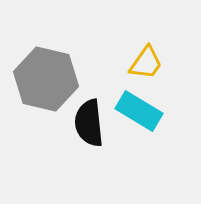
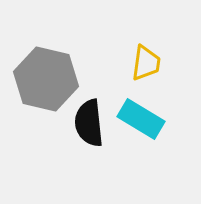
yellow trapezoid: rotated 27 degrees counterclockwise
cyan rectangle: moved 2 px right, 8 px down
